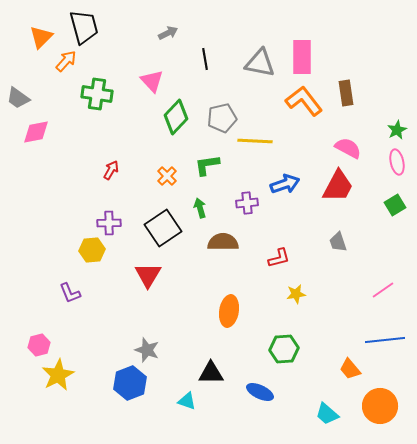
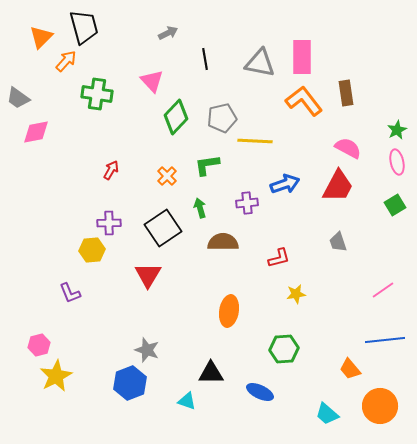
yellow star at (58, 375): moved 2 px left, 1 px down
